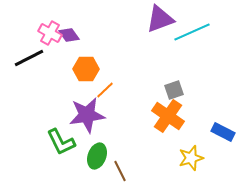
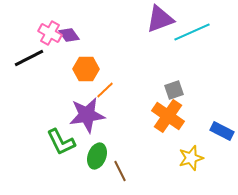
blue rectangle: moved 1 px left, 1 px up
